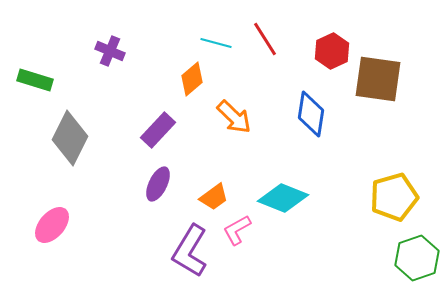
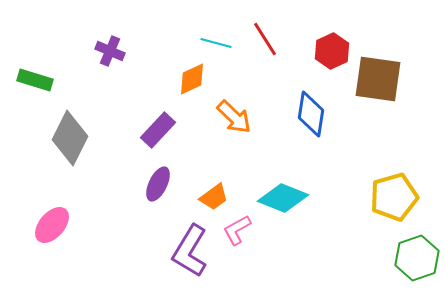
orange diamond: rotated 16 degrees clockwise
